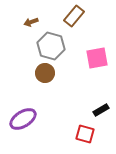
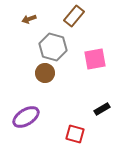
brown arrow: moved 2 px left, 3 px up
gray hexagon: moved 2 px right, 1 px down
pink square: moved 2 px left, 1 px down
black rectangle: moved 1 px right, 1 px up
purple ellipse: moved 3 px right, 2 px up
red square: moved 10 px left
